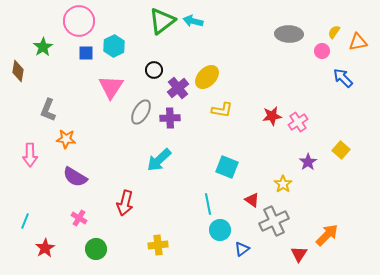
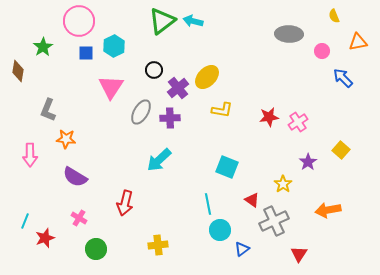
yellow semicircle at (334, 32): moved 16 px up; rotated 56 degrees counterclockwise
red star at (272, 116): moved 3 px left, 1 px down
orange arrow at (327, 235): moved 1 px right, 25 px up; rotated 145 degrees counterclockwise
red star at (45, 248): moved 10 px up; rotated 12 degrees clockwise
